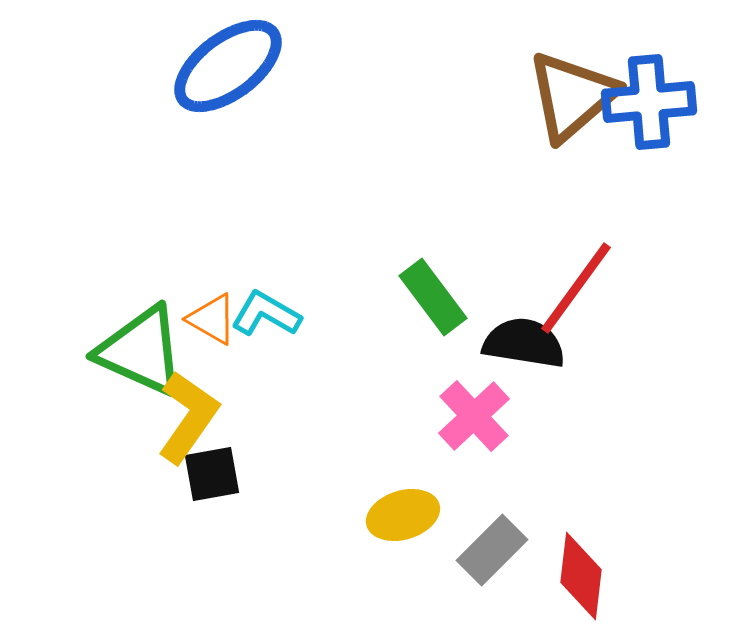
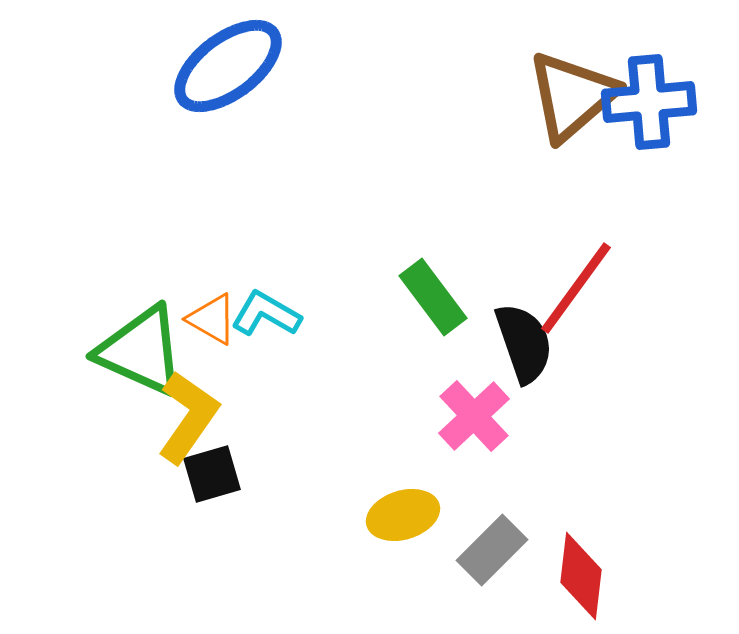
black semicircle: rotated 62 degrees clockwise
black square: rotated 6 degrees counterclockwise
